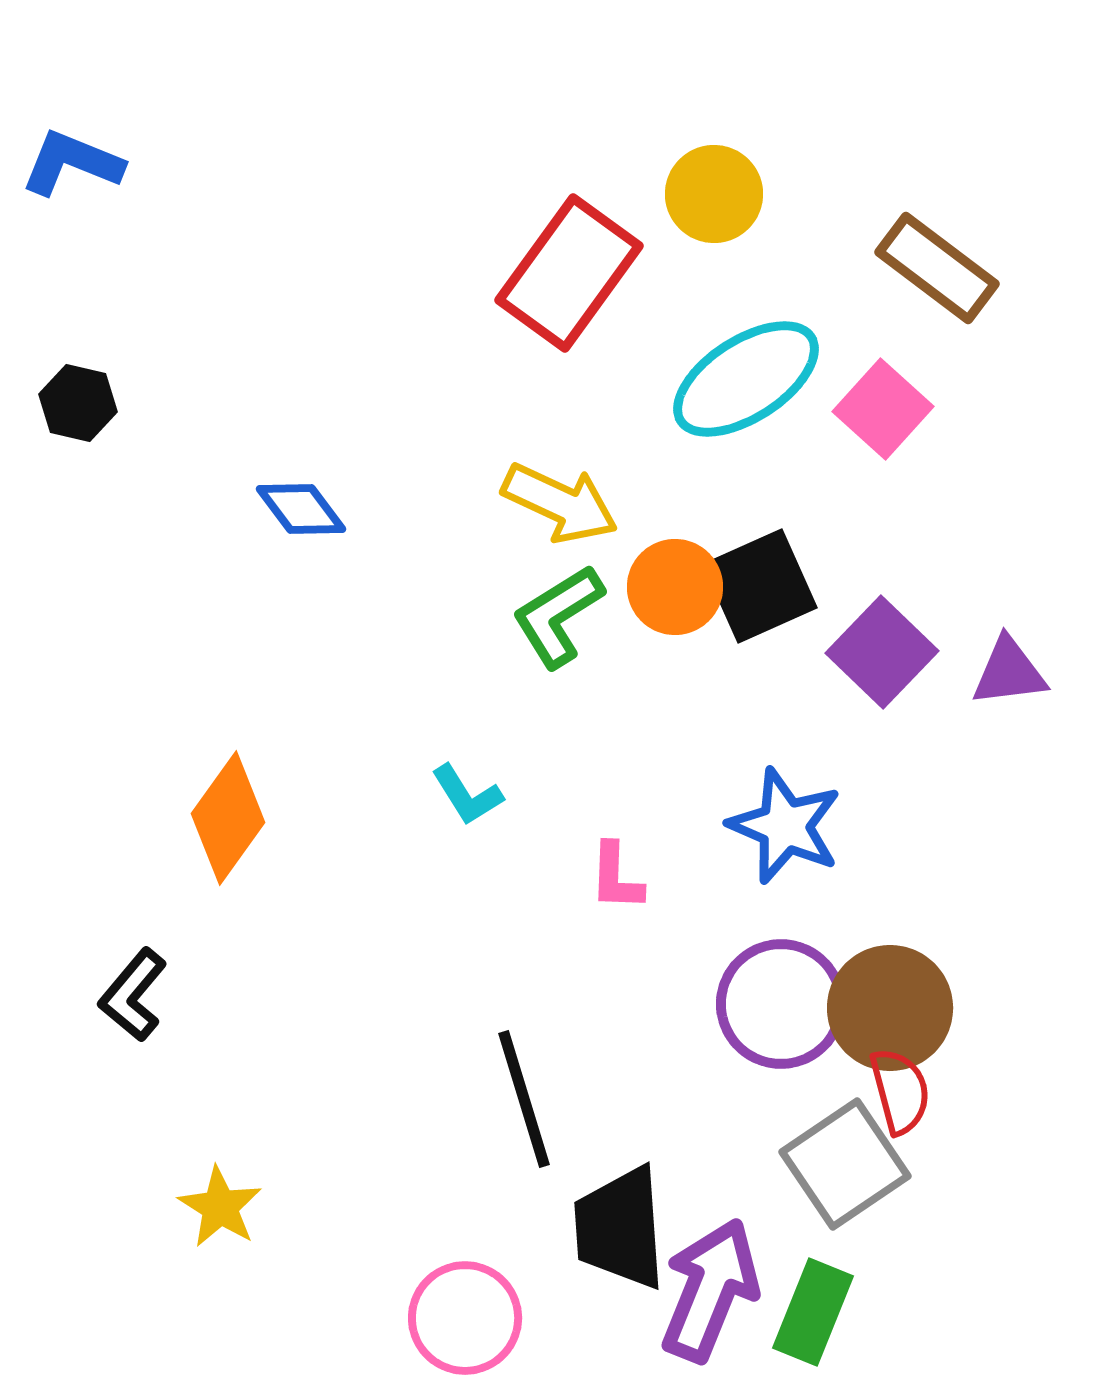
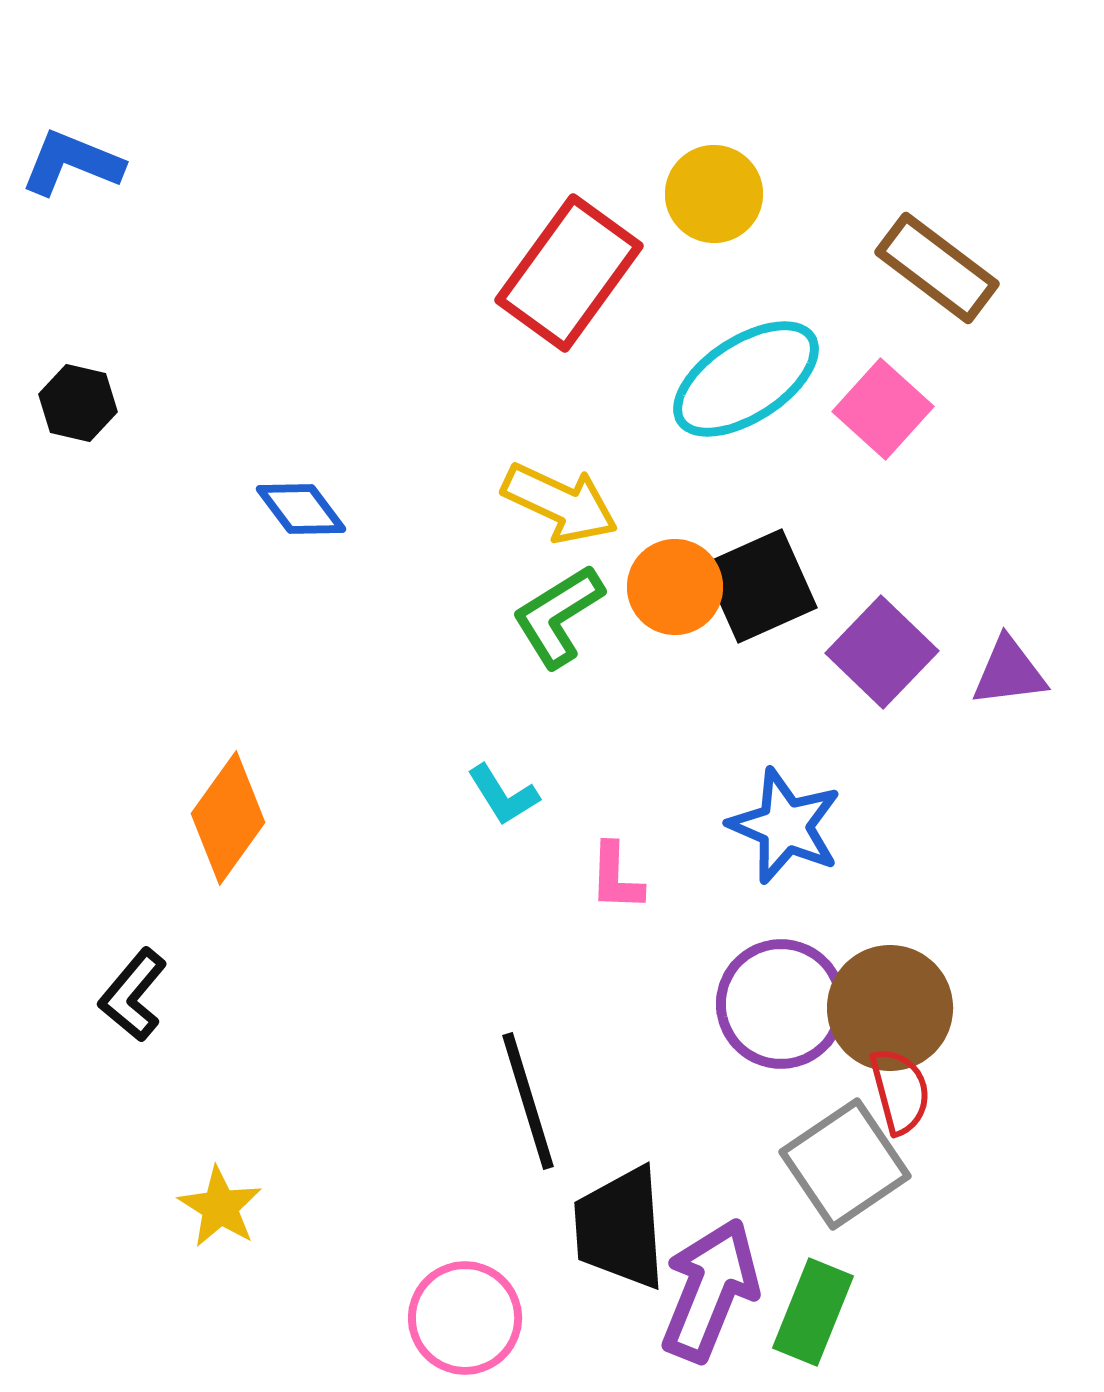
cyan L-shape: moved 36 px right
black line: moved 4 px right, 2 px down
